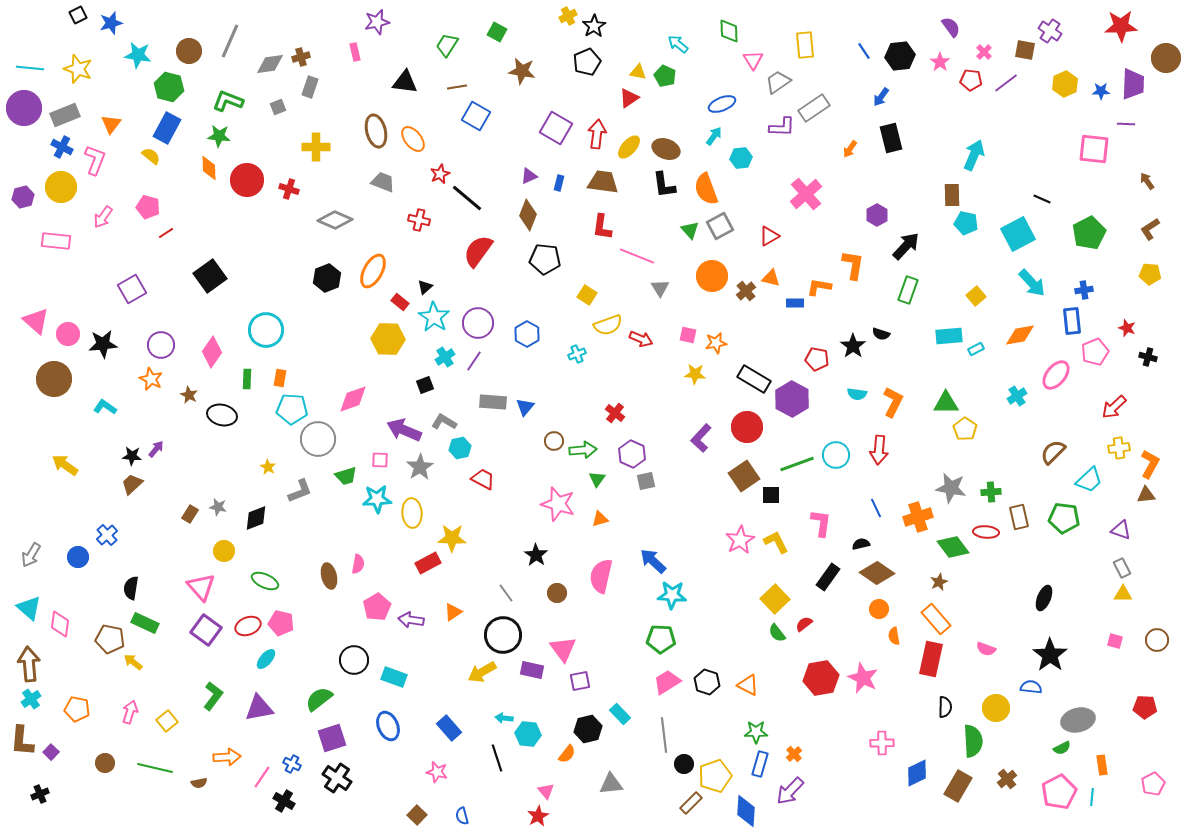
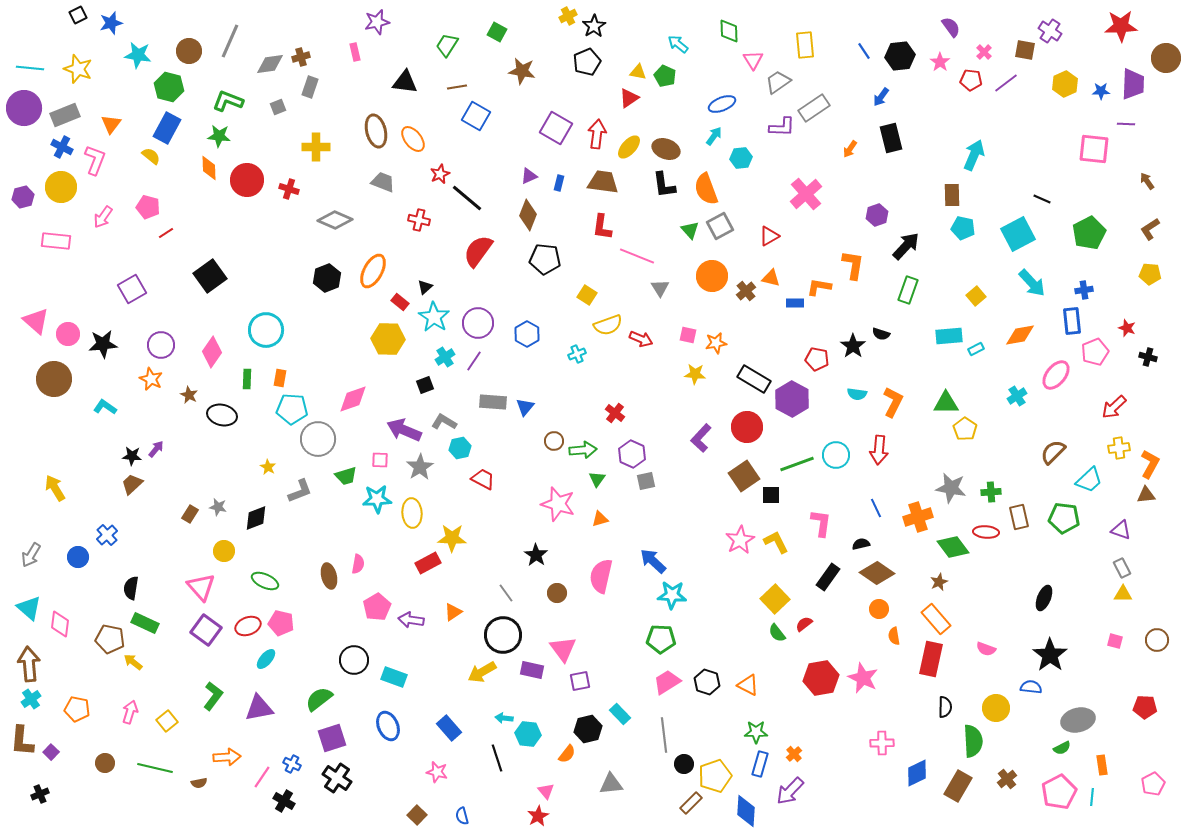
purple hexagon at (877, 215): rotated 10 degrees clockwise
cyan pentagon at (966, 223): moved 3 px left, 5 px down
yellow arrow at (65, 465): moved 10 px left, 23 px down; rotated 24 degrees clockwise
